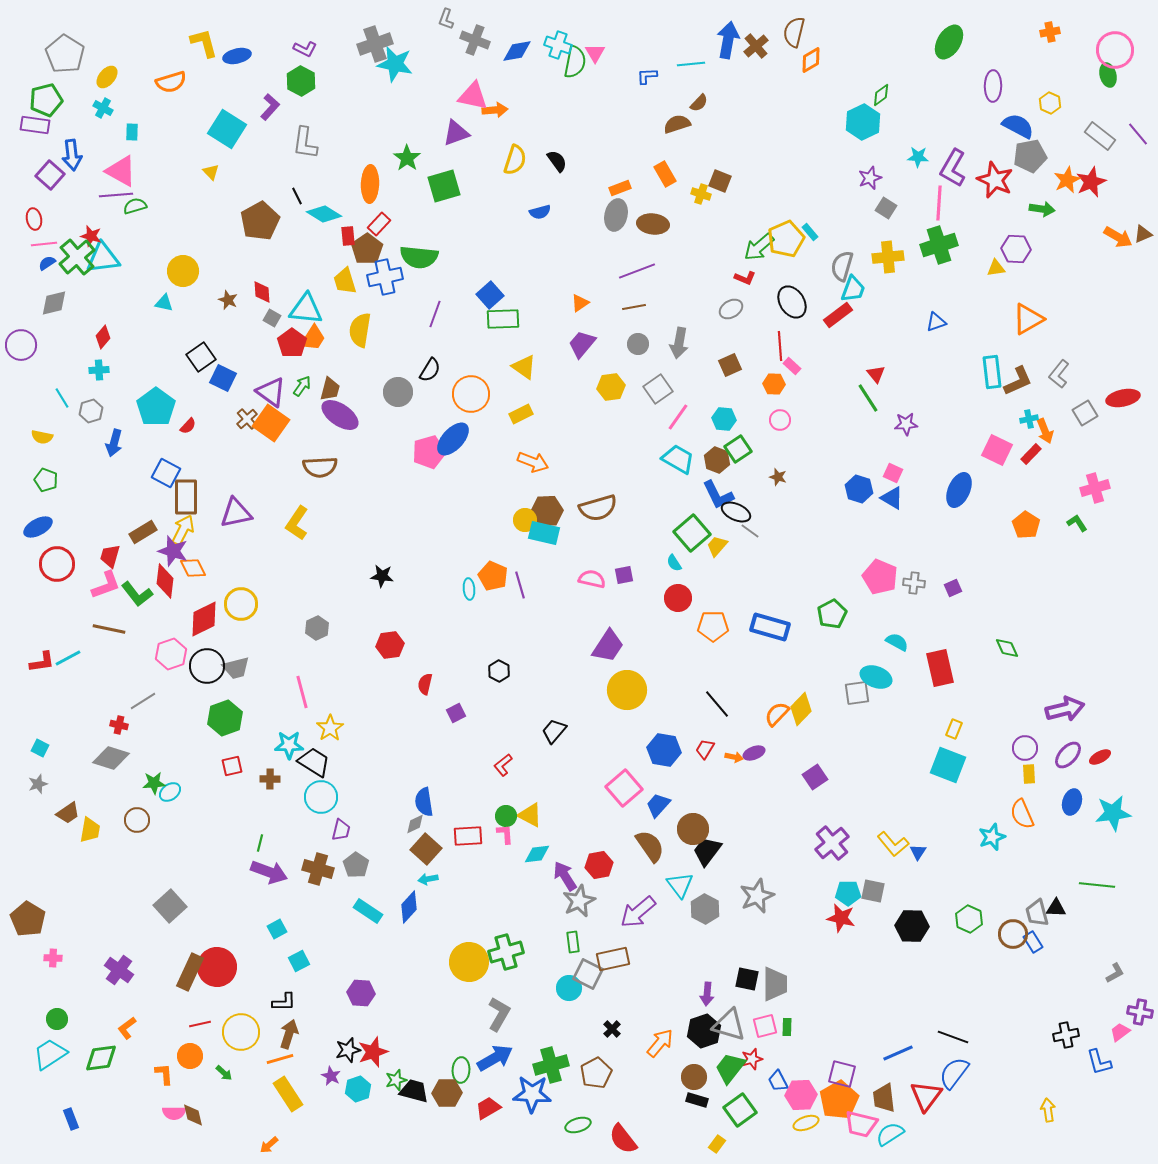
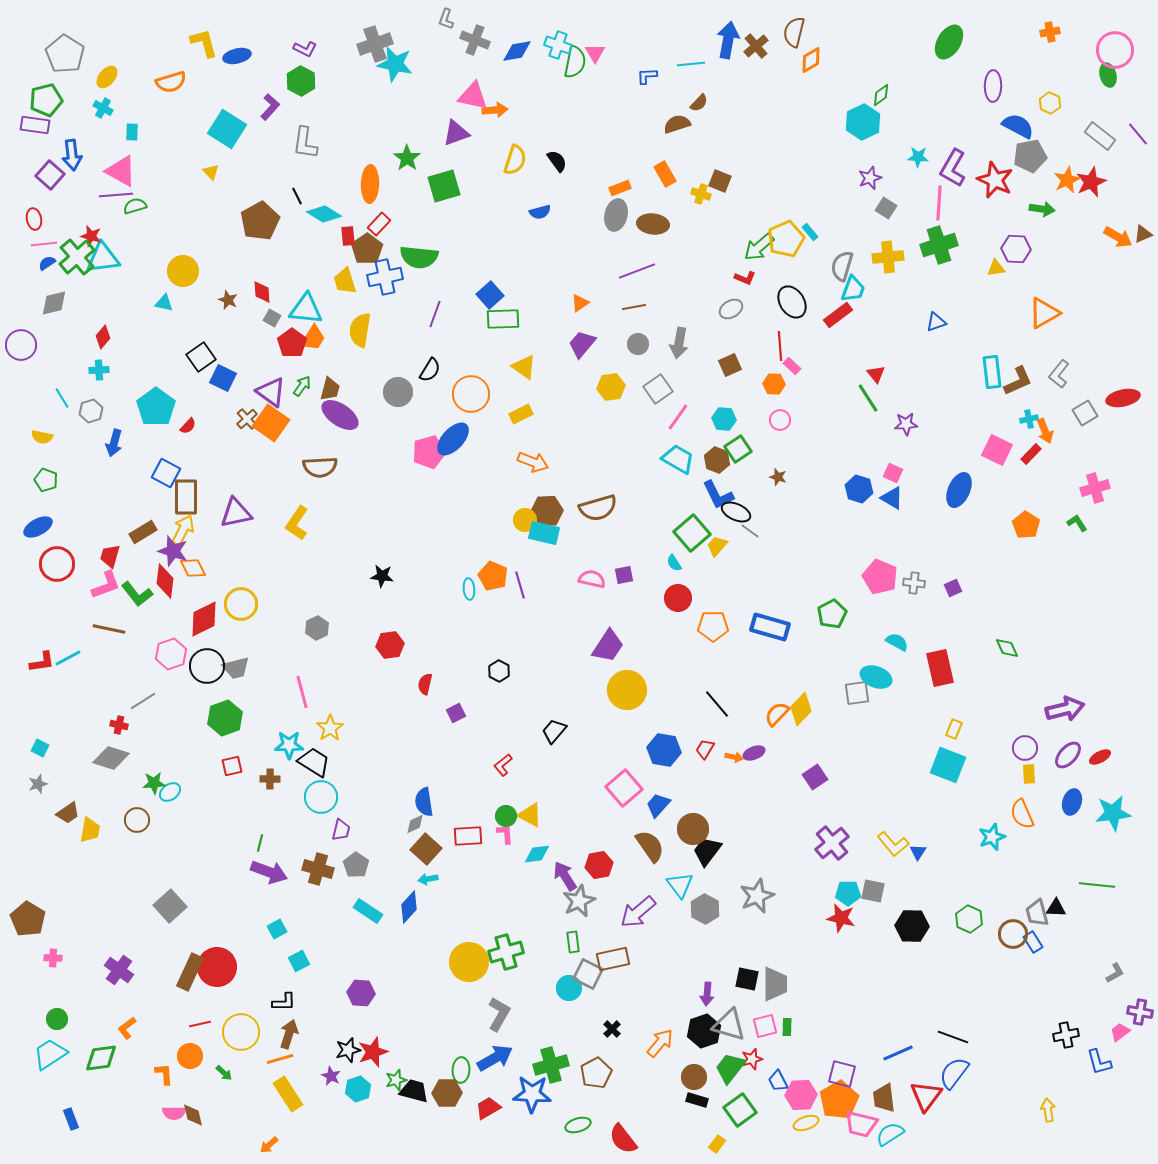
orange triangle at (1028, 319): moved 16 px right, 6 px up
